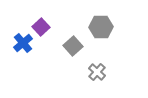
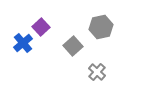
gray hexagon: rotated 10 degrees counterclockwise
